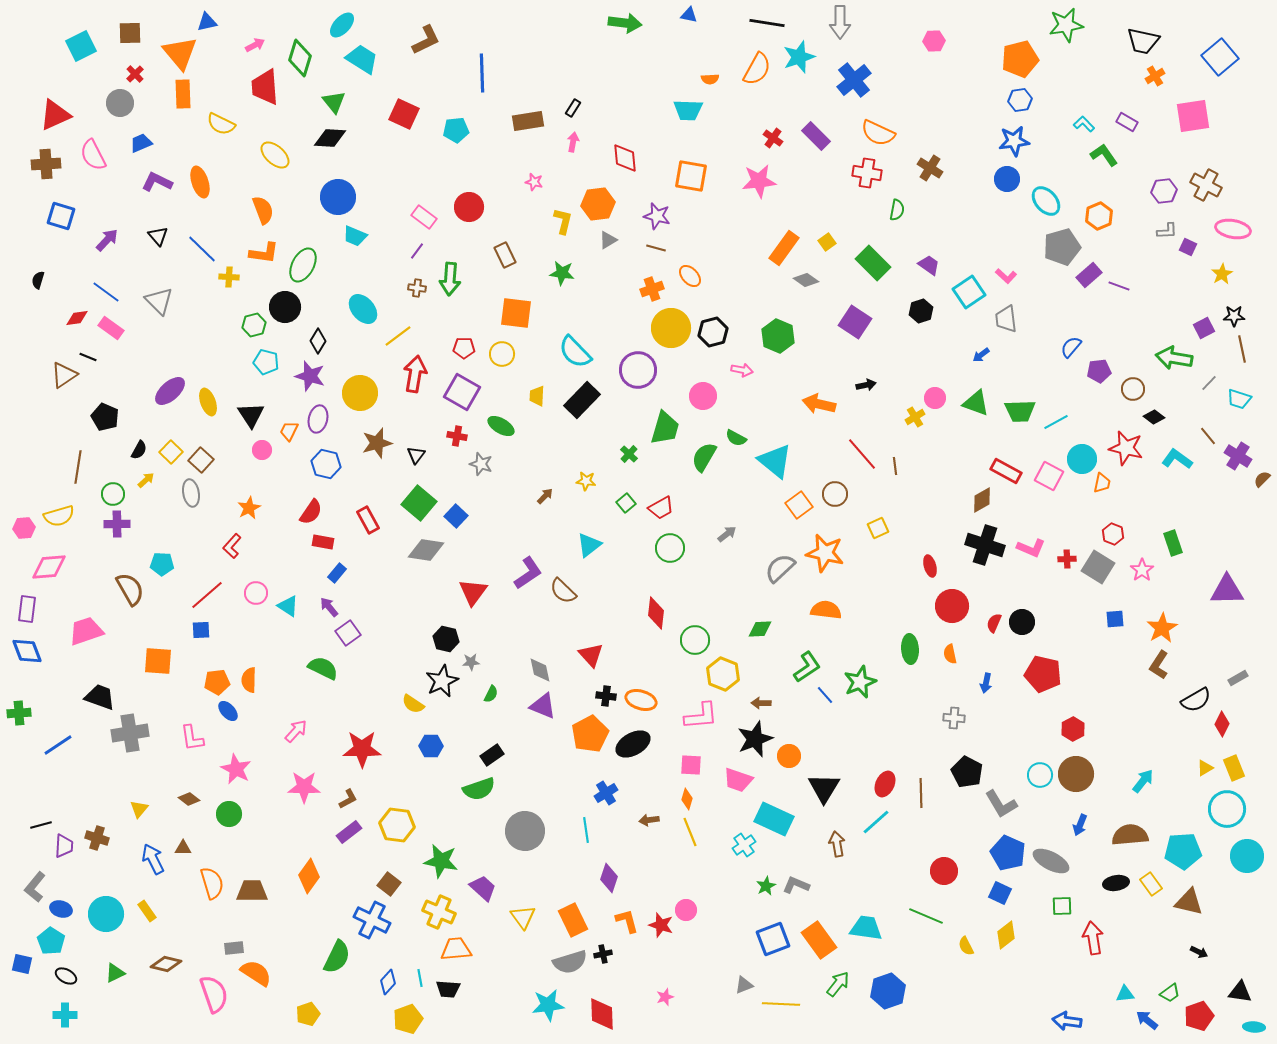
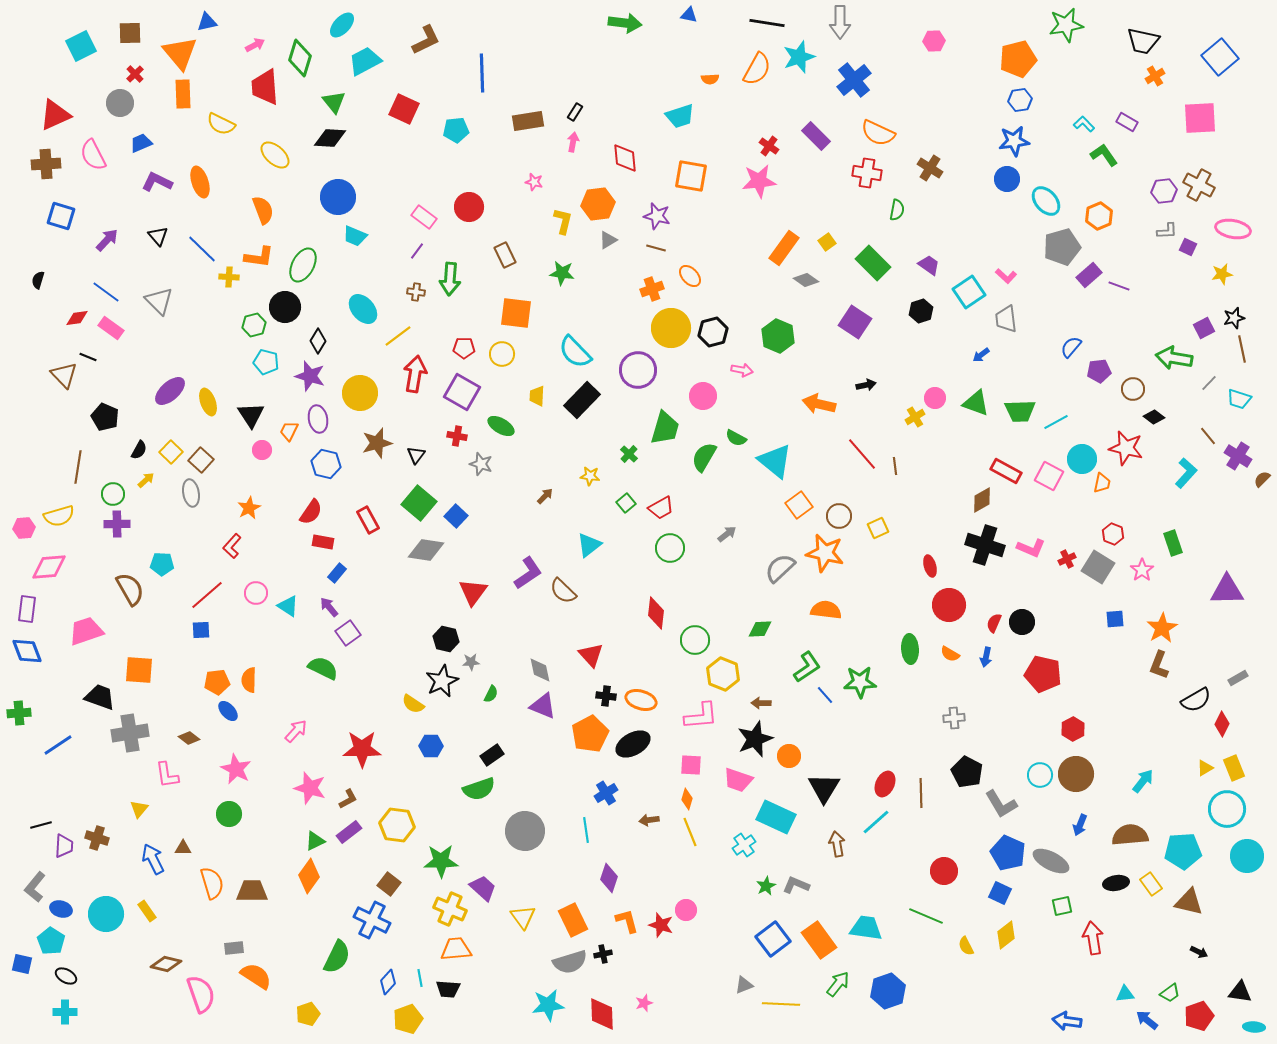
cyan trapezoid at (362, 59): moved 3 px right, 2 px down; rotated 60 degrees counterclockwise
orange pentagon at (1020, 59): moved 2 px left
black rectangle at (573, 108): moved 2 px right, 4 px down
cyan trapezoid at (688, 110): moved 8 px left, 6 px down; rotated 20 degrees counterclockwise
red square at (404, 114): moved 5 px up
pink square at (1193, 116): moved 7 px right, 2 px down; rotated 6 degrees clockwise
red cross at (773, 138): moved 4 px left, 8 px down
brown cross at (1206, 185): moved 7 px left
orange L-shape at (264, 253): moved 5 px left, 4 px down
yellow star at (1222, 274): rotated 20 degrees clockwise
brown cross at (417, 288): moved 1 px left, 4 px down
black star at (1234, 316): moved 2 px down; rotated 15 degrees counterclockwise
brown triangle at (64, 375): rotated 40 degrees counterclockwise
purple ellipse at (318, 419): rotated 24 degrees counterclockwise
cyan L-shape at (1177, 459): moved 9 px right, 14 px down; rotated 96 degrees clockwise
yellow star at (586, 481): moved 4 px right, 5 px up
brown circle at (835, 494): moved 4 px right, 22 px down
red cross at (1067, 559): rotated 24 degrees counterclockwise
red circle at (952, 606): moved 3 px left, 1 px up
orange semicircle at (950, 654): rotated 48 degrees counterclockwise
orange square at (158, 661): moved 19 px left, 9 px down
brown L-shape at (1159, 665): rotated 12 degrees counterclockwise
green star at (860, 682): rotated 20 degrees clockwise
blue arrow at (986, 683): moved 26 px up
gray cross at (954, 718): rotated 10 degrees counterclockwise
pink L-shape at (192, 738): moved 25 px left, 37 px down
pink star at (304, 787): moved 6 px right, 1 px down; rotated 16 degrees clockwise
brown diamond at (189, 799): moved 61 px up
cyan rectangle at (774, 819): moved 2 px right, 2 px up
green star at (441, 861): rotated 12 degrees counterclockwise
green square at (1062, 906): rotated 10 degrees counterclockwise
yellow cross at (439, 912): moved 11 px right, 3 px up
blue square at (773, 939): rotated 16 degrees counterclockwise
green triangle at (115, 973): moved 200 px right, 132 px up
orange semicircle at (256, 973): moved 3 px down
pink semicircle at (214, 994): moved 13 px left
pink star at (665, 997): moved 21 px left, 6 px down
cyan cross at (65, 1015): moved 3 px up
